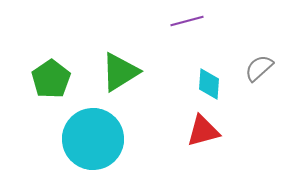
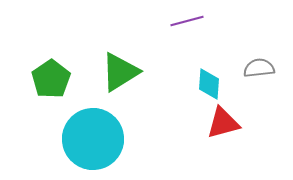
gray semicircle: rotated 36 degrees clockwise
red triangle: moved 20 px right, 8 px up
